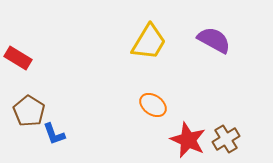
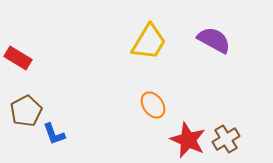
orange ellipse: rotated 20 degrees clockwise
brown pentagon: moved 3 px left; rotated 12 degrees clockwise
